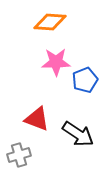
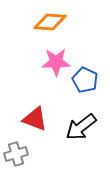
blue pentagon: rotated 25 degrees counterclockwise
red triangle: moved 2 px left
black arrow: moved 3 px right, 7 px up; rotated 108 degrees clockwise
gray cross: moved 3 px left, 1 px up
